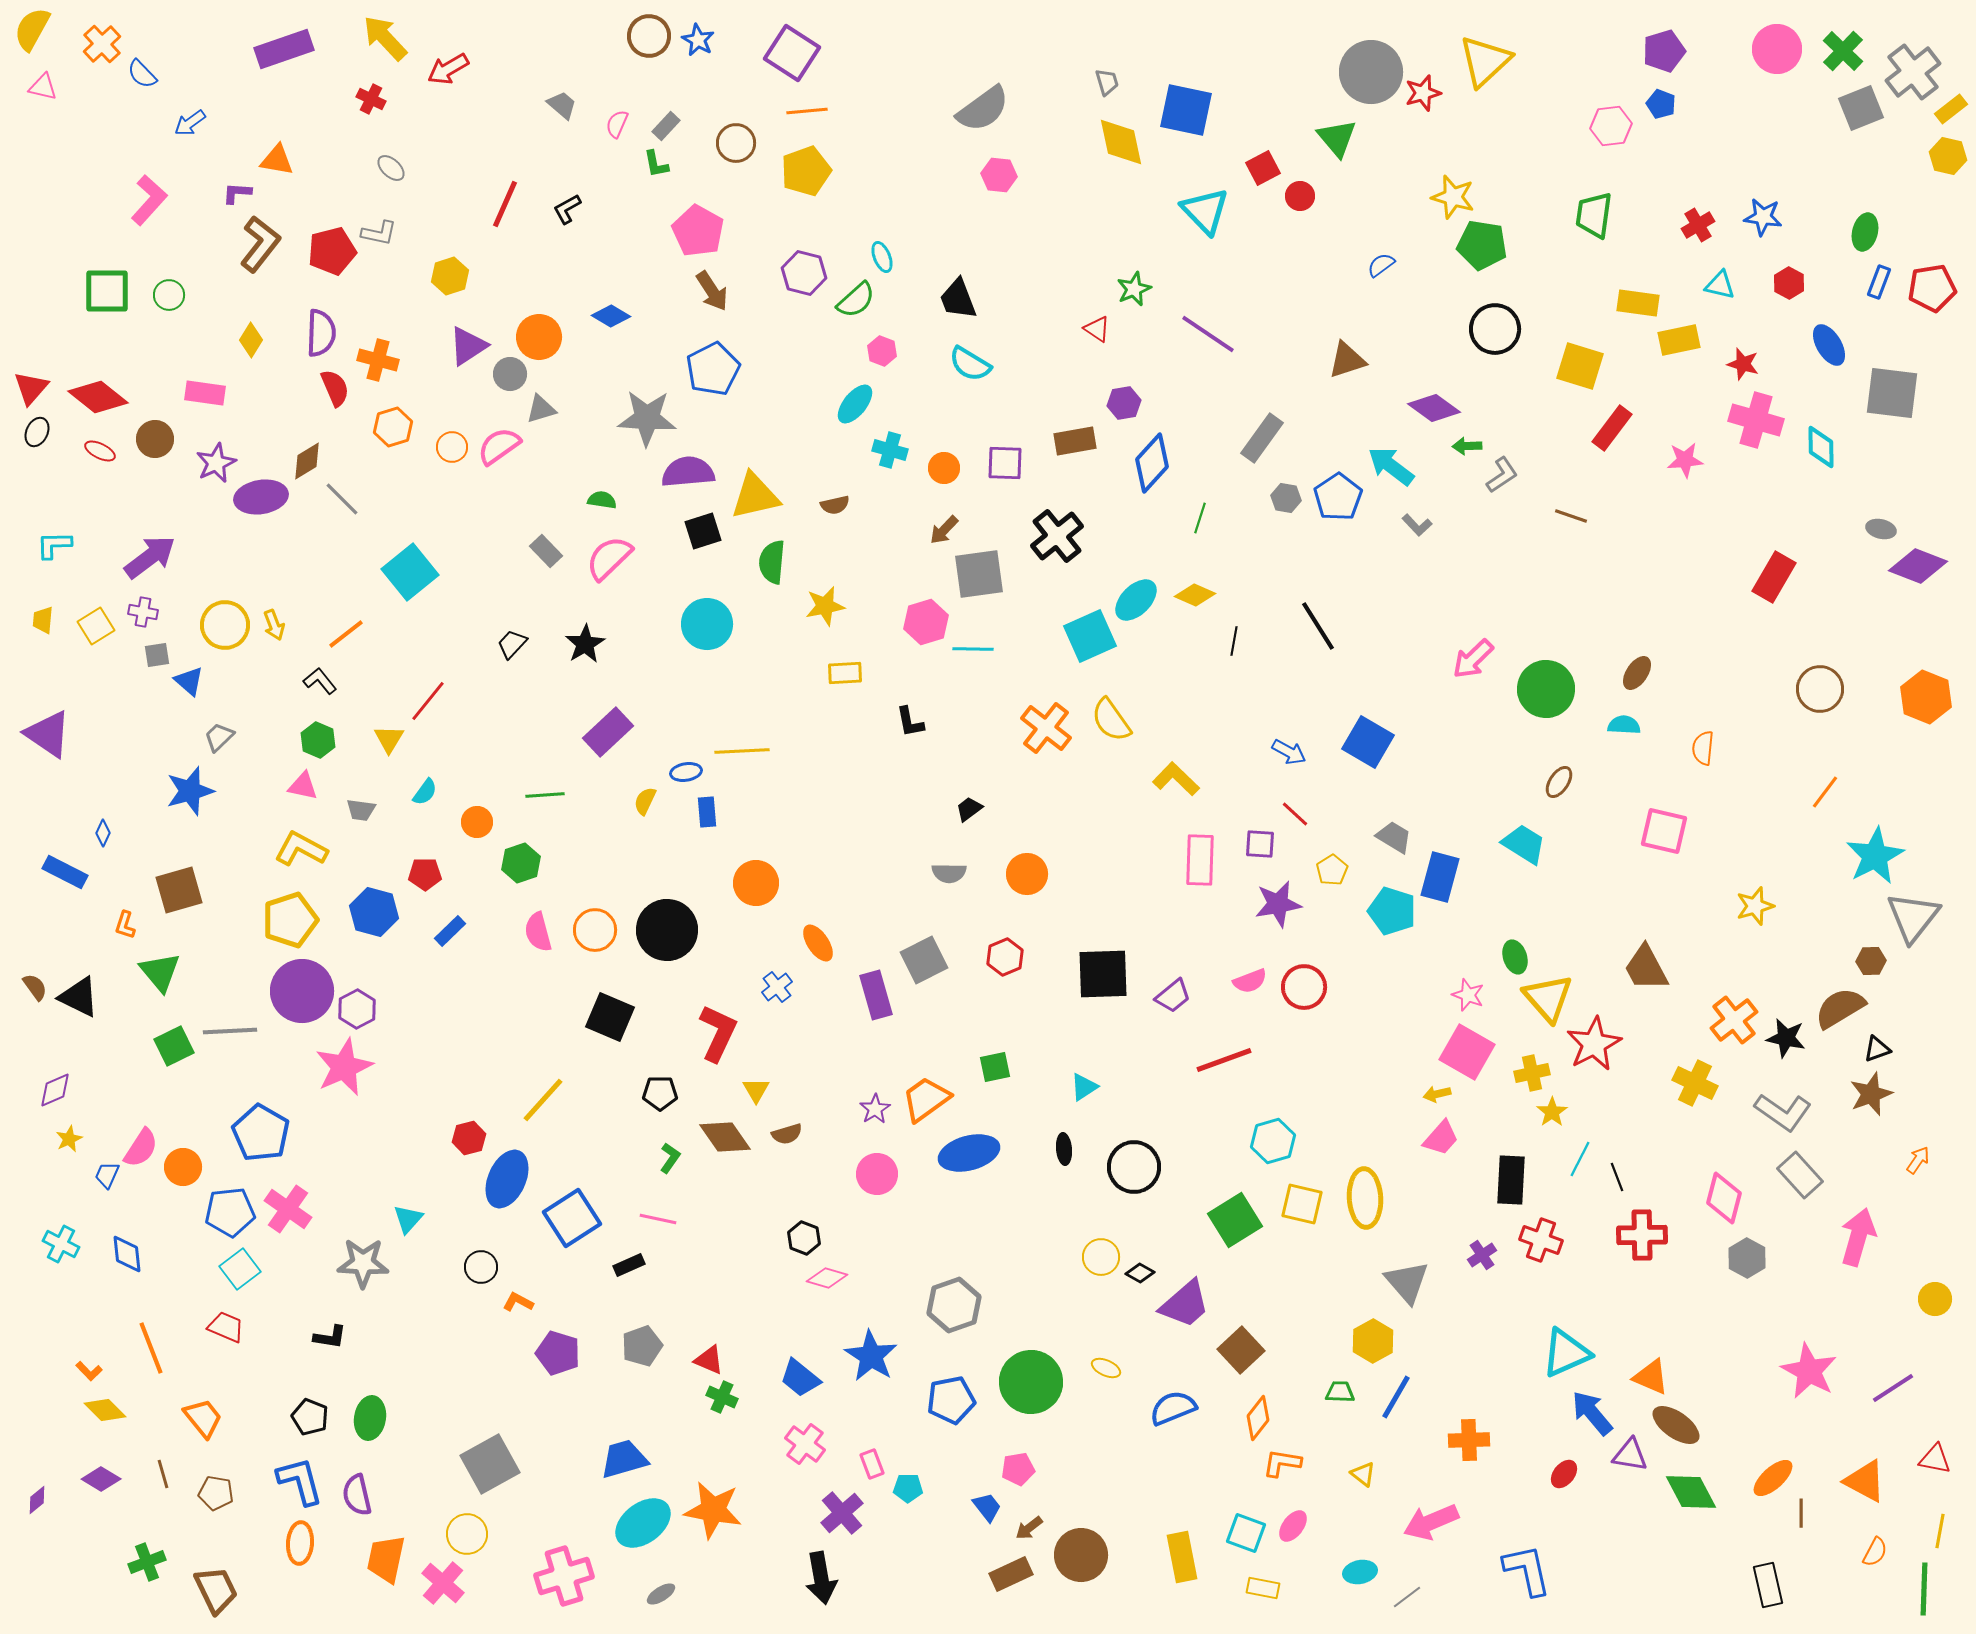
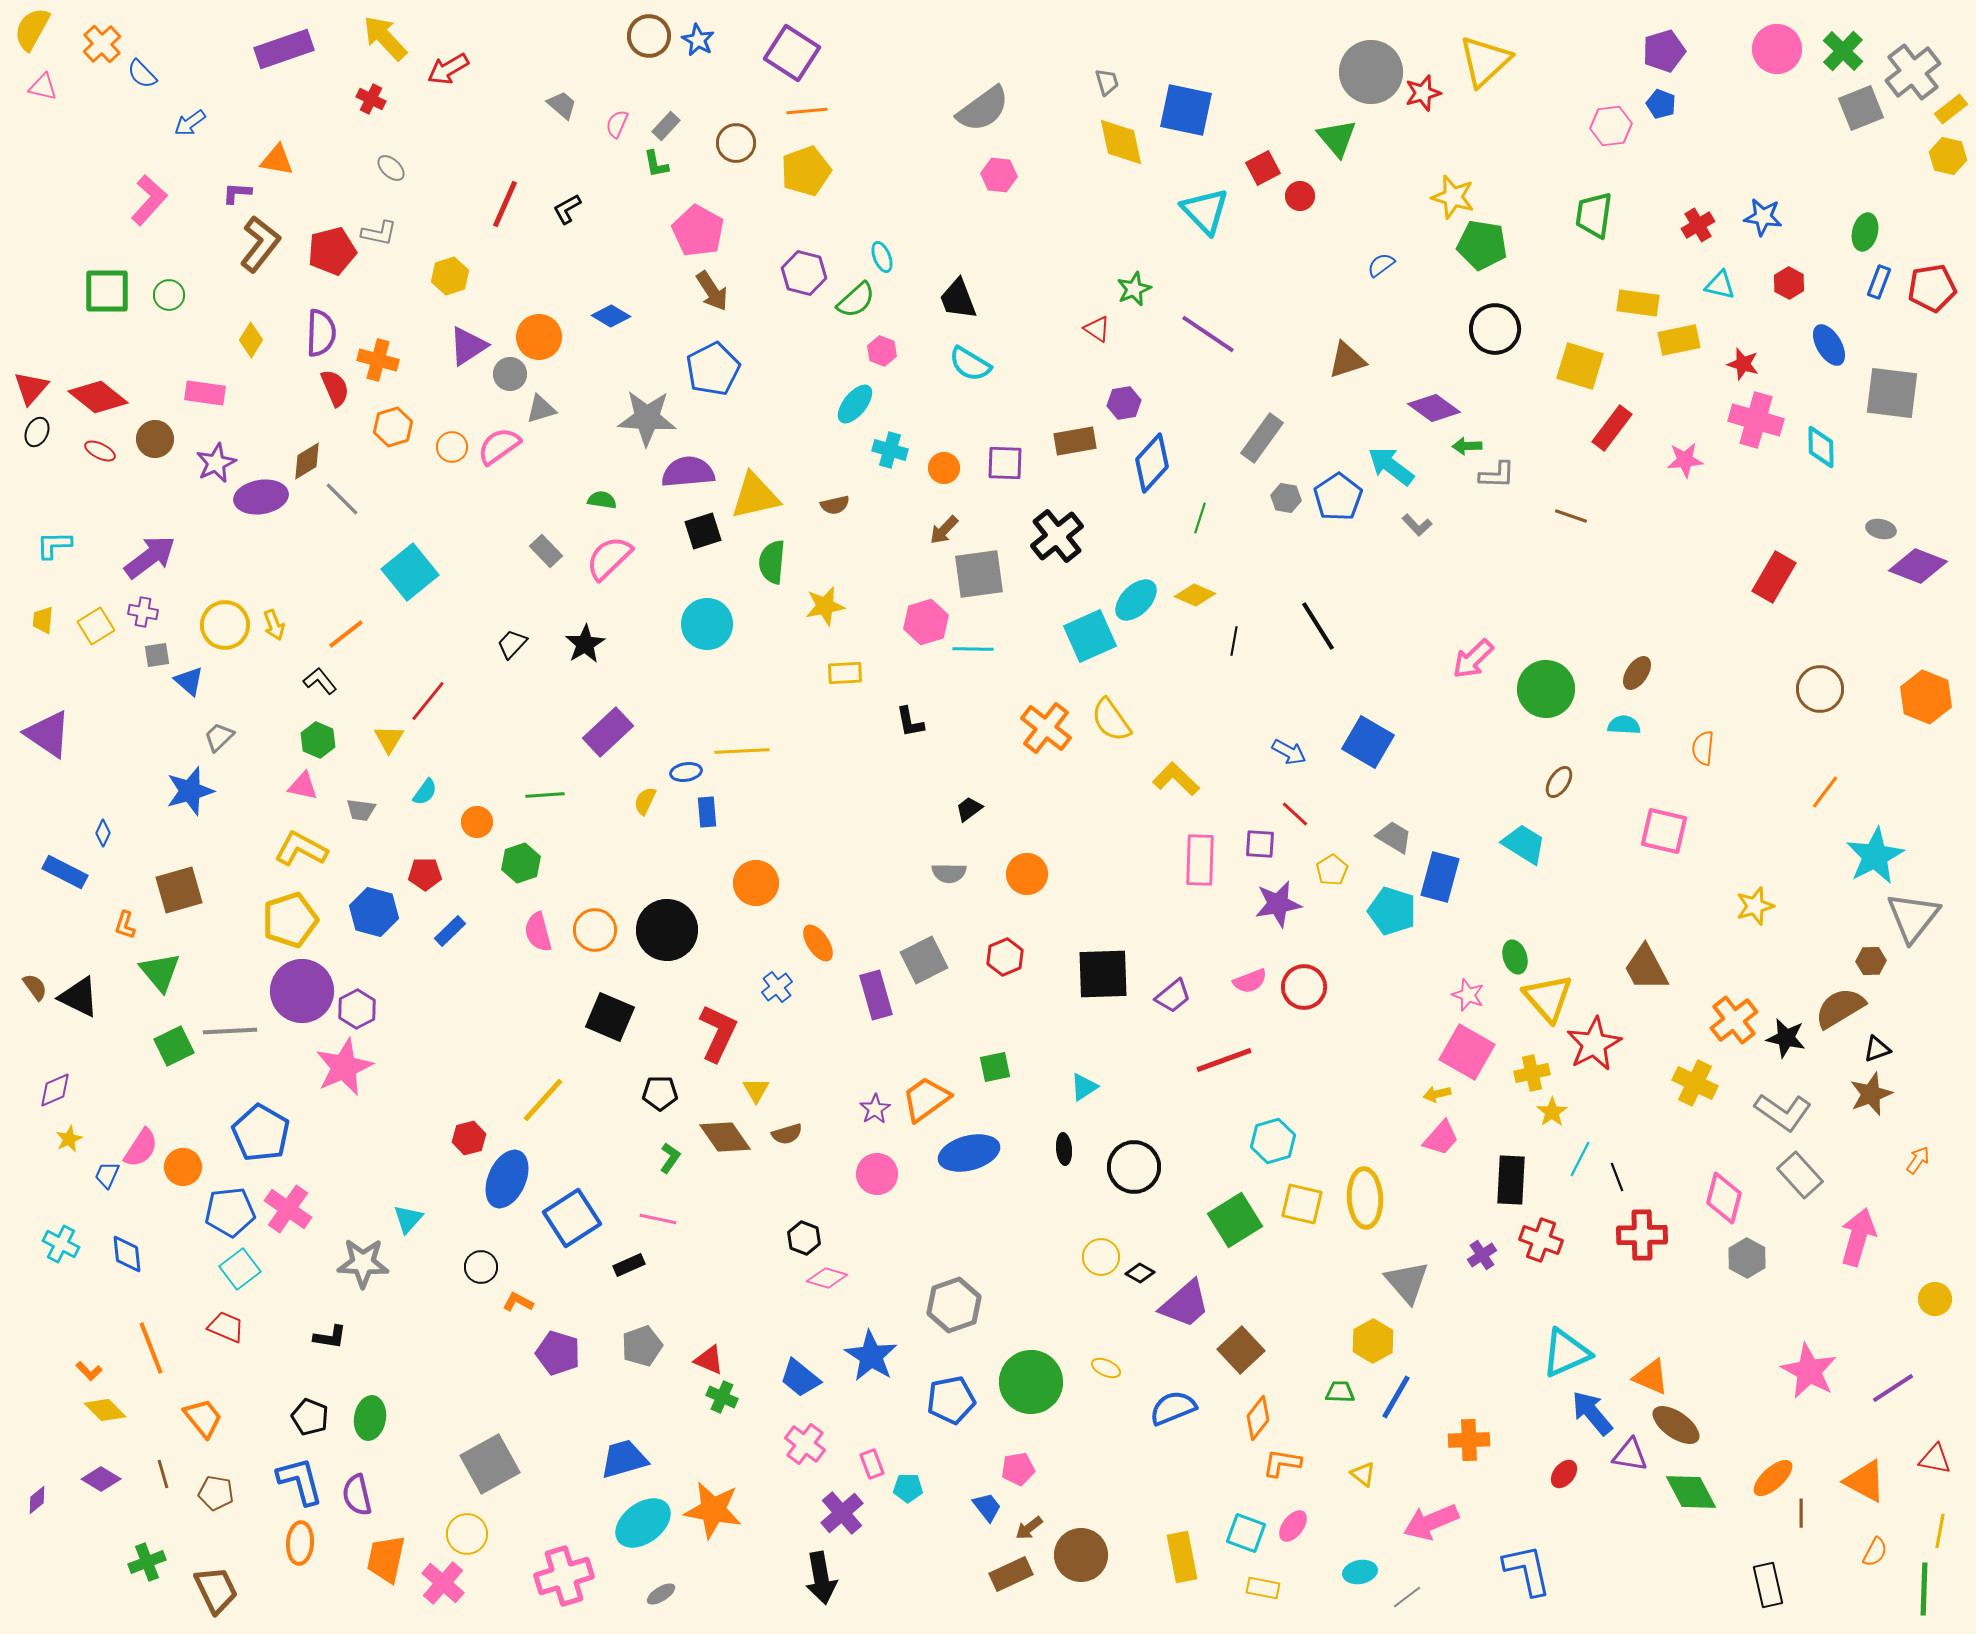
gray L-shape at (1502, 475): moved 5 px left; rotated 36 degrees clockwise
